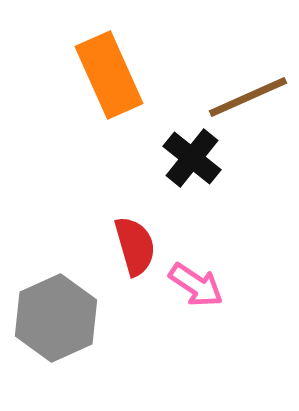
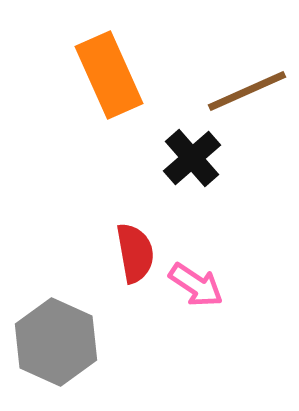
brown line: moved 1 px left, 6 px up
black cross: rotated 10 degrees clockwise
red semicircle: moved 7 px down; rotated 6 degrees clockwise
gray hexagon: moved 24 px down; rotated 12 degrees counterclockwise
